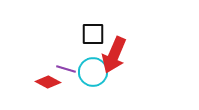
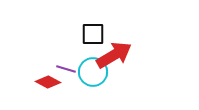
red arrow: rotated 144 degrees counterclockwise
